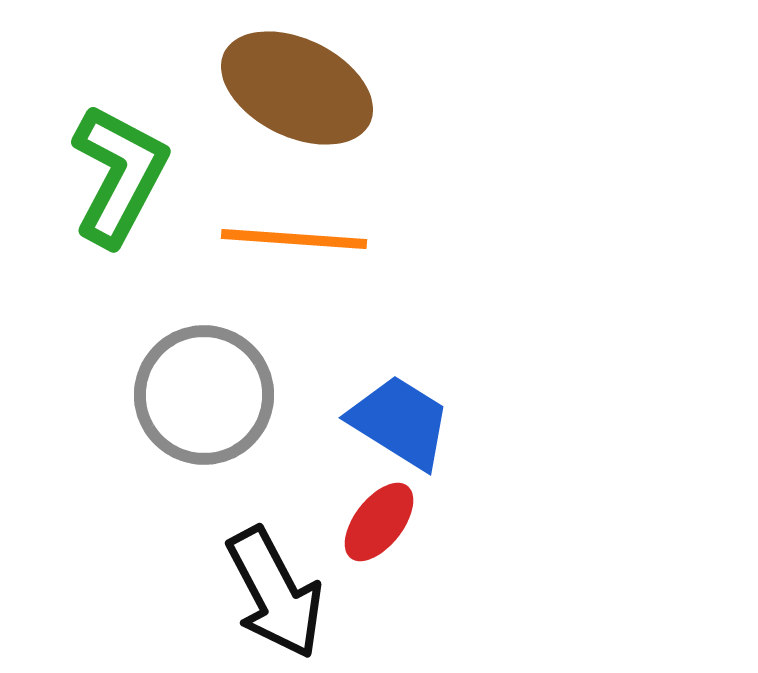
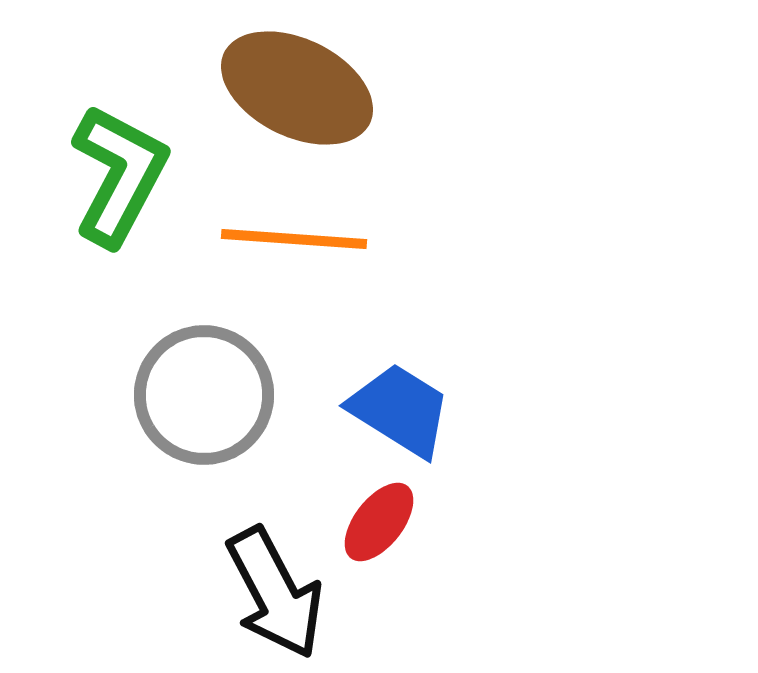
blue trapezoid: moved 12 px up
